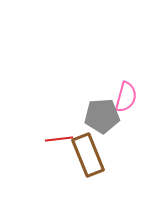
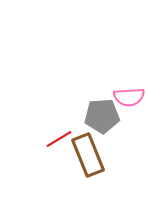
pink semicircle: moved 3 px right; rotated 72 degrees clockwise
red line: rotated 24 degrees counterclockwise
